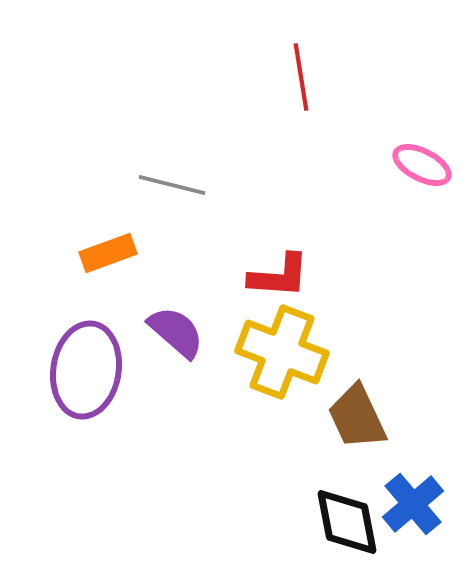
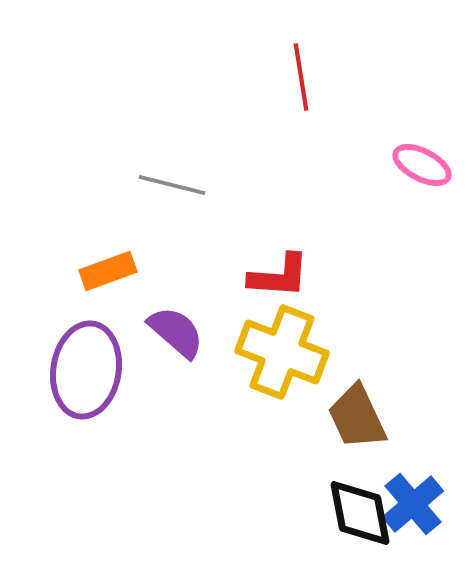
orange rectangle: moved 18 px down
black diamond: moved 13 px right, 9 px up
